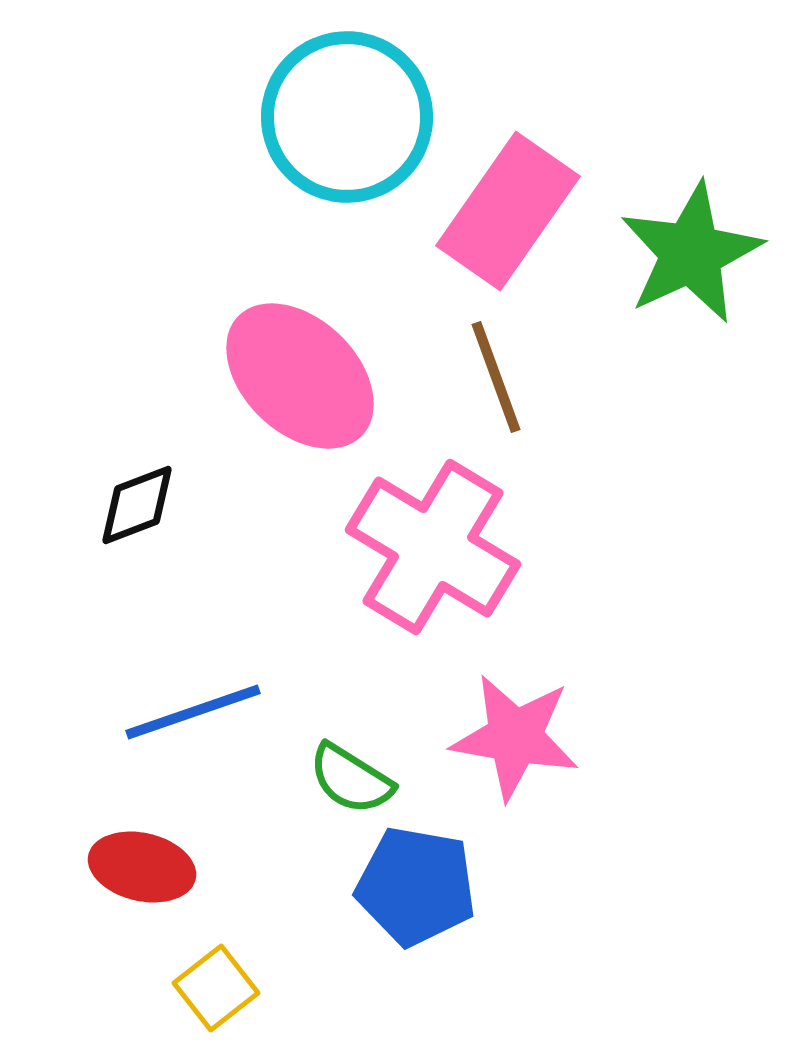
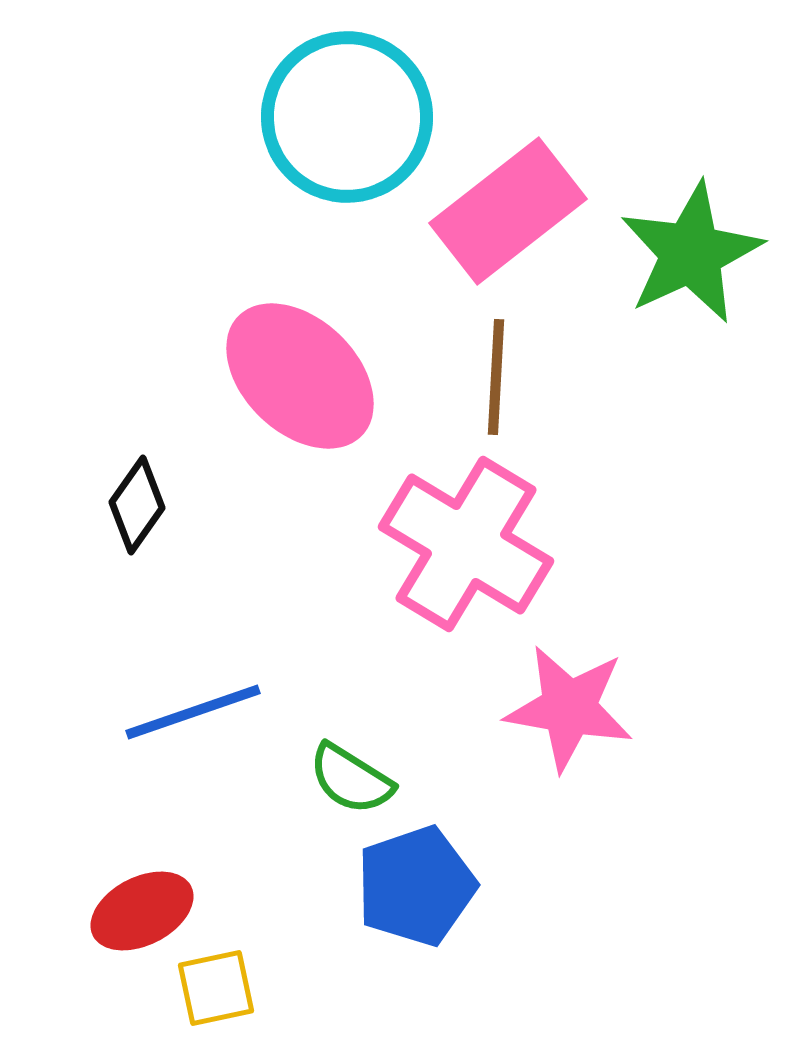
pink rectangle: rotated 17 degrees clockwise
brown line: rotated 23 degrees clockwise
black diamond: rotated 34 degrees counterclockwise
pink cross: moved 33 px right, 3 px up
pink star: moved 54 px right, 29 px up
red ellipse: moved 44 px down; rotated 40 degrees counterclockwise
blue pentagon: rotated 29 degrees counterclockwise
yellow square: rotated 26 degrees clockwise
